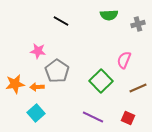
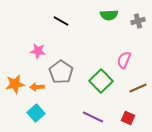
gray cross: moved 3 px up
gray pentagon: moved 4 px right, 1 px down
